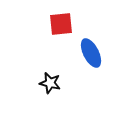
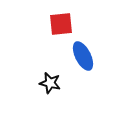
blue ellipse: moved 8 px left, 3 px down
